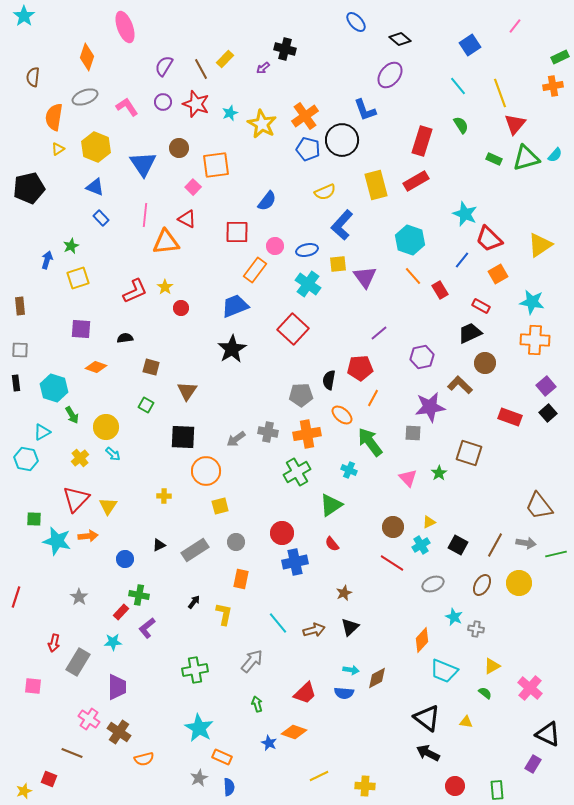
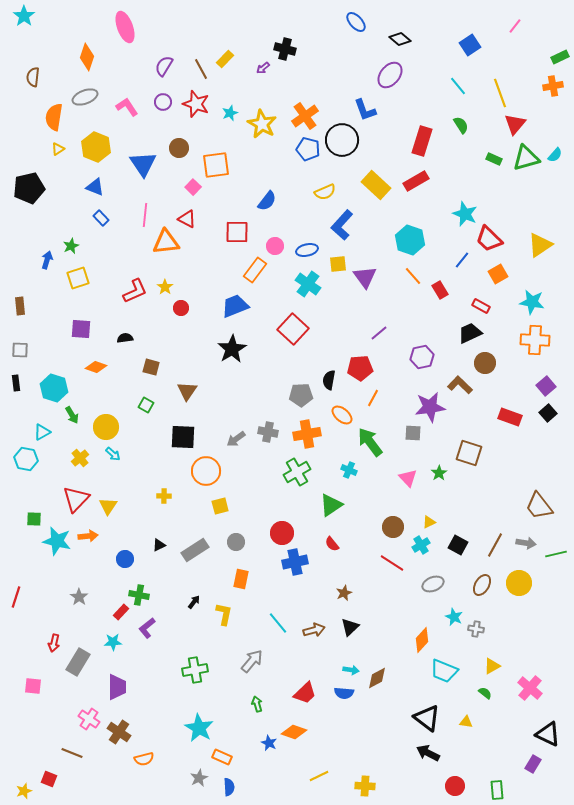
yellow rectangle at (376, 185): rotated 32 degrees counterclockwise
